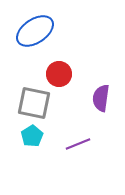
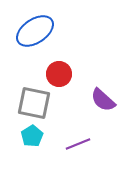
purple semicircle: moved 2 px right, 2 px down; rotated 56 degrees counterclockwise
